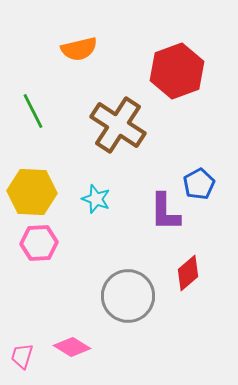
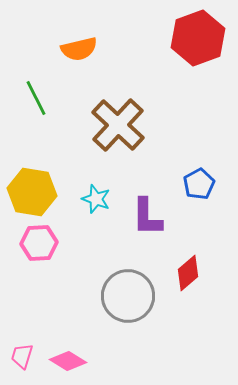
red hexagon: moved 21 px right, 33 px up
green line: moved 3 px right, 13 px up
brown cross: rotated 10 degrees clockwise
yellow hexagon: rotated 6 degrees clockwise
purple L-shape: moved 18 px left, 5 px down
pink diamond: moved 4 px left, 14 px down
